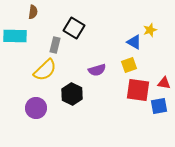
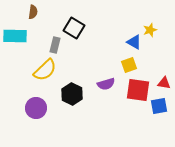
purple semicircle: moved 9 px right, 14 px down
